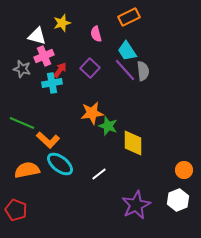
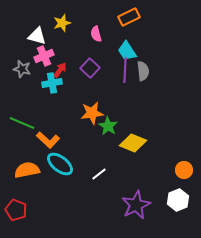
purple line: rotated 45 degrees clockwise
green star: rotated 12 degrees clockwise
yellow diamond: rotated 68 degrees counterclockwise
